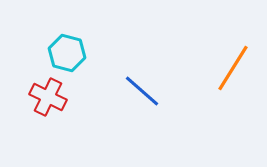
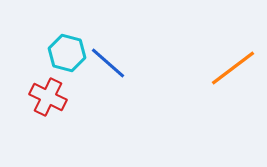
orange line: rotated 21 degrees clockwise
blue line: moved 34 px left, 28 px up
